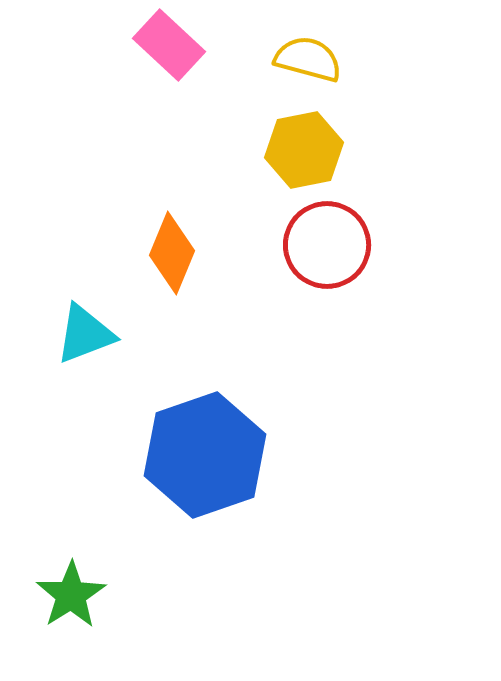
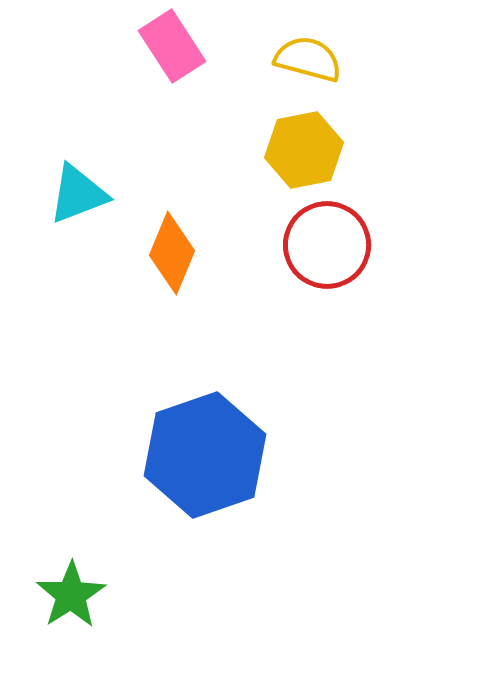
pink rectangle: moved 3 px right, 1 px down; rotated 14 degrees clockwise
cyan triangle: moved 7 px left, 140 px up
